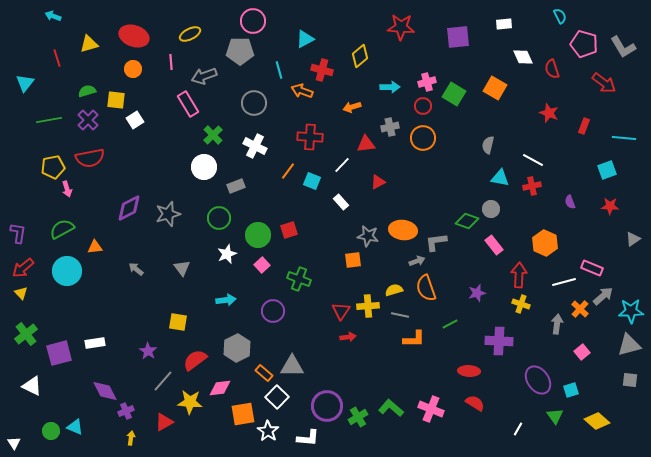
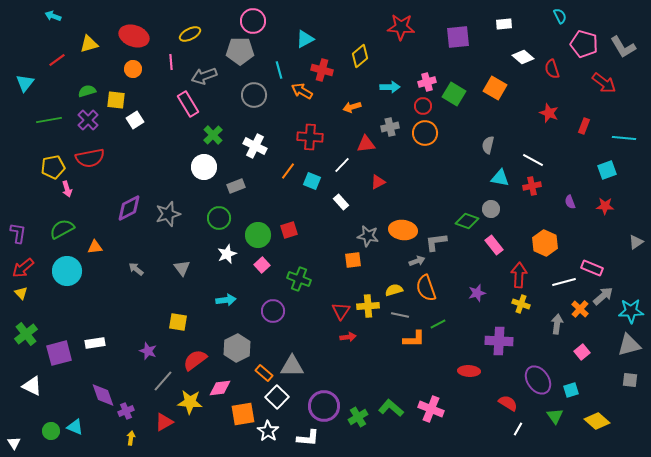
white diamond at (523, 57): rotated 25 degrees counterclockwise
red line at (57, 58): moved 2 px down; rotated 72 degrees clockwise
orange arrow at (302, 91): rotated 10 degrees clockwise
gray circle at (254, 103): moved 8 px up
orange circle at (423, 138): moved 2 px right, 5 px up
red star at (610, 206): moved 5 px left
gray triangle at (633, 239): moved 3 px right, 3 px down
green line at (450, 324): moved 12 px left
purple star at (148, 351): rotated 12 degrees counterclockwise
purple diamond at (105, 391): moved 2 px left, 4 px down; rotated 8 degrees clockwise
red semicircle at (475, 403): moved 33 px right
purple circle at (327, 406): moved 3 px left
